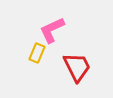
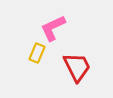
pink L-shape: moved 1 px right, 2 px up
